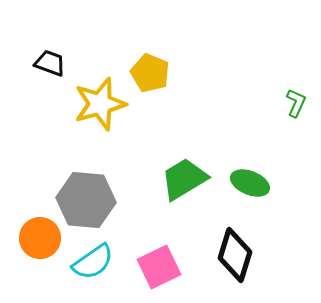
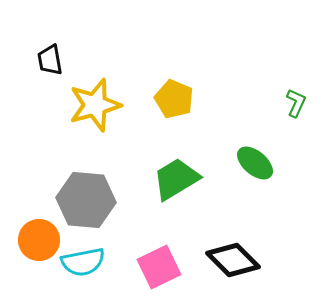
black trapezoid: moved 3 px up; rotated 120 degrees counterclockwise
yellow pentagon: moved 24 px right, 26 px down
yellow star: moved 5 px left, 1 px down
green trapezoid: moved 8 px left
green ellipse: moved 5 px right, 20 px up; rotated 18 degrees clockwise
orange circle: moved 1 px left, 2 px down
black diamond: moved 2 px left, 5 px down; rotated 62 degrees counterclockwise
cyan semicircle: moved 10 px left; rotated 24 degrees clockwise
